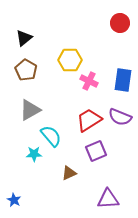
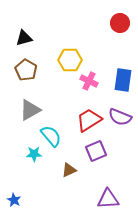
black triangle: rotated 24 degrees clockwise
brown triangle: moved 3 px up
